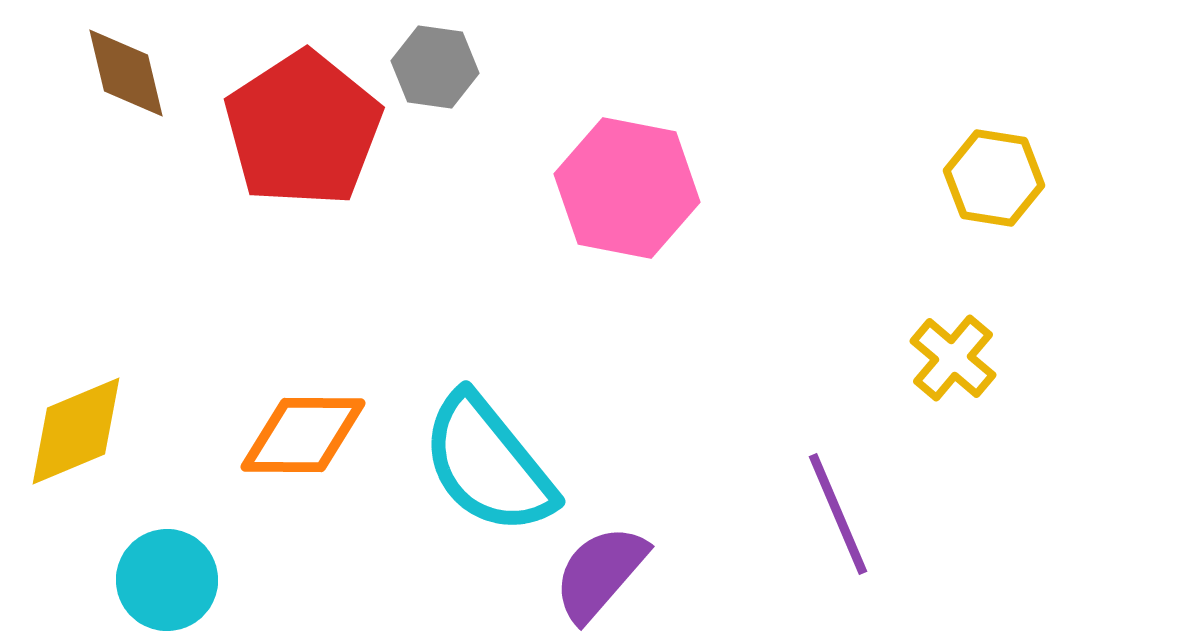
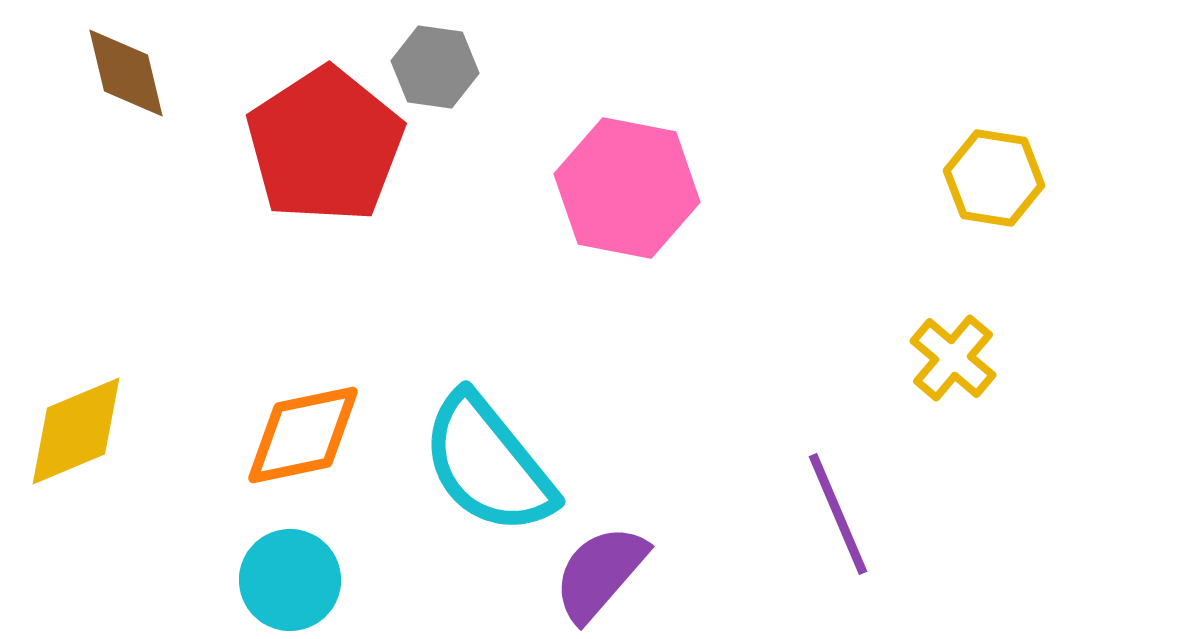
red pentagon: moved 22 px right, 16 px down
orange diamond: rotated 12 degrees counterclockwise
cyan circle: moved 123 px right
